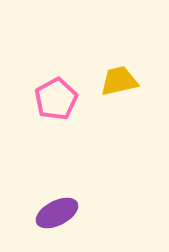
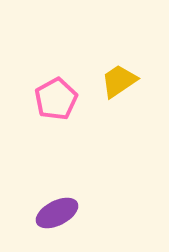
yellow trapezoid: rotated 21 degrees counterclockwise
